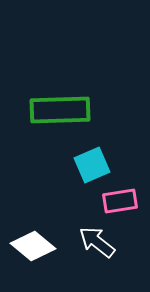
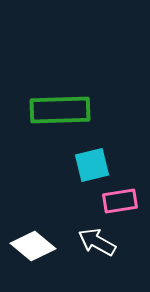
cyan square: rotated 9 degrees clockwise
white arrow: rotated 9 degrees counterclockwise
